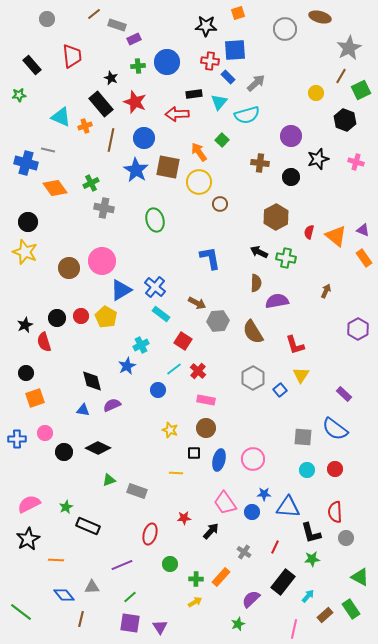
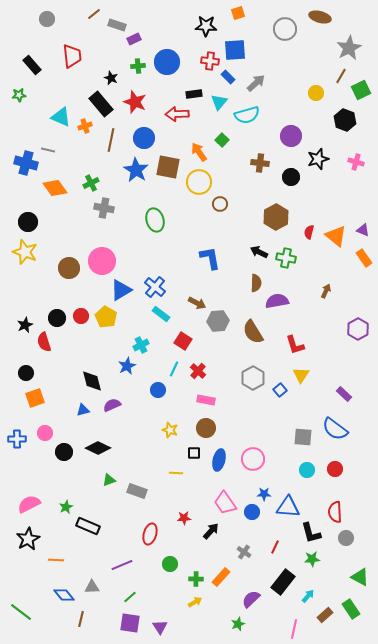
cyan line at (174, 369): rotated 28 degrees counterclockwise
blue triangle at (83, 410): rotated 24 degrees counterclockwise
